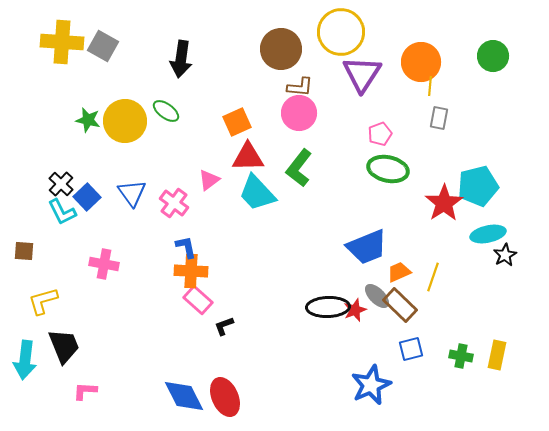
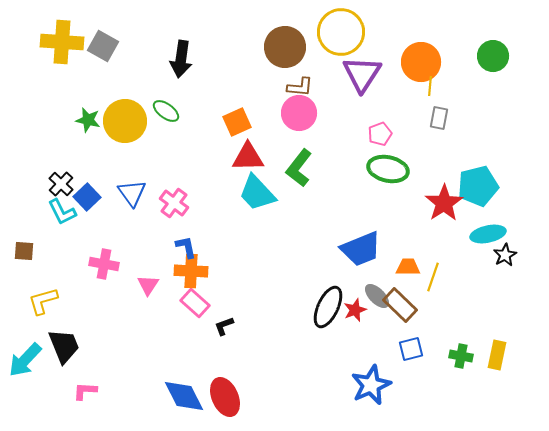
brown circle at (281, 49): moved 4 px right, 2 px up
pink triangle at (209, 180): moved 61 px left, 105 px down; rotated 20 degrees counterclockwise
blue trapezoid at (367, 247): moved 6 px left, 2 px down
orange trapezoid at (399, 272): moved 9 px right, 5 px up; rotated 25 degrees clockwise
pink rectangle at (198, 300): moved 3 px left, 3 px down
black ellipse at (328, 307): rotated 63 degrees counterclockwise
cyan arrow at (25, 360): rotated 36 degrees clockwise
